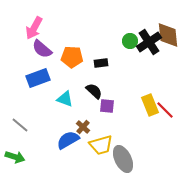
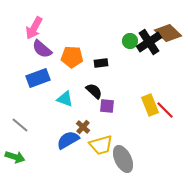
brown diamond: moved 2 px up; rotated 40 degrees counterclockwise
